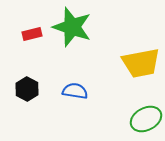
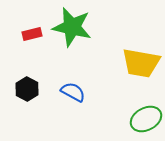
green star: rotated 6 degrees counterclockwise
yellow trapezoid: rotated 21 degrees clockwise
blue semicircle: moved 2 px left, 1 px down; rotated 20 degrees clockwise
